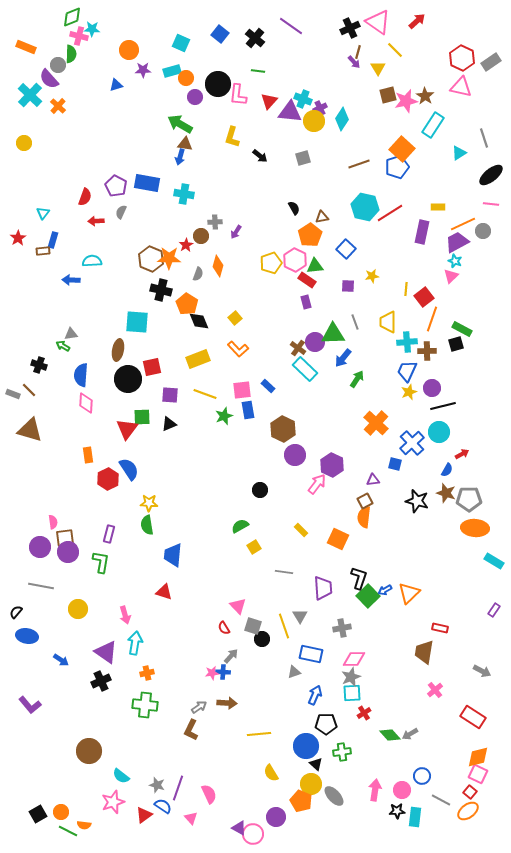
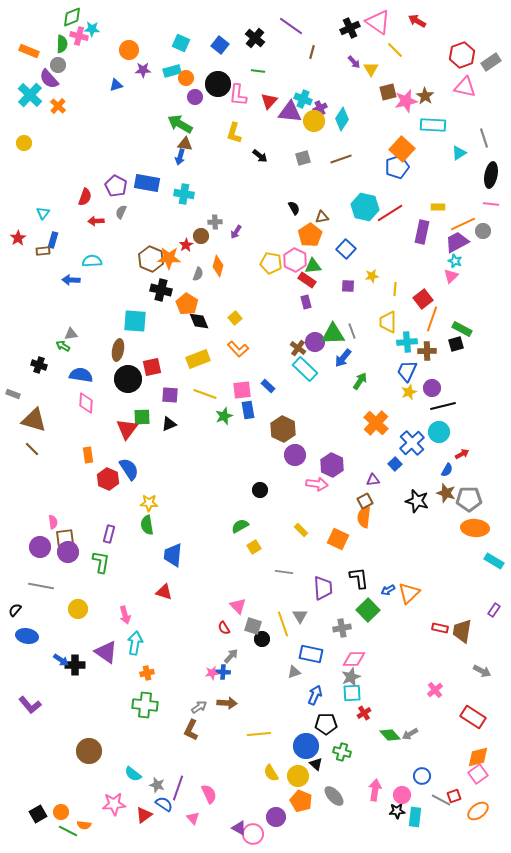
red arrow at (417, 21): rotated 108 degrees counterclockwise
blue square at (220, 34): moved 11 px down
orange rectangle at (26, 47): moved 3 px right, 4 px down
brown line at (358, 52): moved 46 px left
green semicircle at (71, 54): moved 9 px left, 10 px up
red hexagon at (462, 58): moved 3 px up; rotated 15 degrees clockwise
yellow triangle at (378, 68): moved 7 px left, 1 px down
pink triangle at (461, 87): moved 4 px right
brown square at (388, 95): moved 3 px up
cyan rectangle at (433, 125): rotated 60 degrees clockwise
yellow L-shape at (232, 137): moved 2 px right, 4 px up
brown line at (359, 164): moved 18 px left, 5 px up
black ellipse at (491, 175): rotated 40 degrees counterclockwise
yellow pentagon at (271, 263): rotated 30 degrees clockwise
green triangle at (315, 266): moved 2 px left
yellow line at (406, 289): moved 11 px left
red square at (424, 297): moved 1 px left, 2 px down
cyan square at (137, 322): moved 2 px left, 1 px up
gray line at (355, 322): moved 3 px left, 9 px down
blue semicircle at (81, 375): rotated 95 degrees clockwise
green arrow at (357, 379): moved 3 px right, 2 px down
brown line at (29, 390): moved 3 px right, 59 px down
brown triangle at (30, 430): moved 4 px right, 10 px up
blue square at (395, 464): rotated 32 degrees clockwise
red hexagon at (108, 479): rotated 10 degrees counterclockwise
pink arrow at (317, 484): rotated 60 degrees clockwise
black L-shape at (359, 578): rotated 25 degrees counterclockwise
blue arrow at (385, 590): moved 3 px right
green square at (368, 596): moved 14 px down
black semicircle at (16, 612): moved 1 px left, 2 px up
yellow line at (284, 626): moved 1 px left, 2 px up
brown trapezoid at (424, 652): moved 38 px right, 21 px up
black cross at (101, 681): moved 26 px left, 16 px up; rotated 24 degrees clockwise
green cross at (342, 752): rotated 24 degrees clockwise
pink square at (478, 774): rotated 30 degrees clockwise
cyan semicircle at (121, 776): moved 12 px right, 2 px up
yellow circle at (311, 784): moved 13 px left, 8 px up
pink circle at (402, 790): moved 5 px down
red square at (470, 792): moved 16 px left, 4 px down; rotated 32 degrees clockwise
pink star at (113, 802): moved 1 px right, 2 px down; rotated 15 degrees clockwise
blue semicircle at (163, 806): moved 1 px right, 2 px up
orange ellipse at (468, 811): moved 10 px right
pink triangle at (191, 818): moved 2 px right
